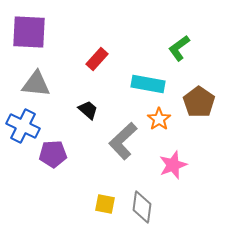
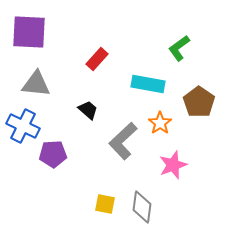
orange star: moved 1 px right, 4 px down
